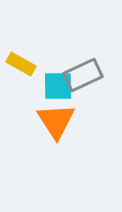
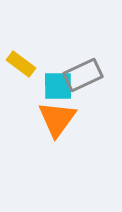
yellow rectangle: rotated 8 degrees clockwise
orange triangle: moved 1 px right, 2 px up; rotated 9 degrees clockwise
